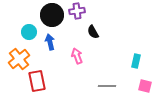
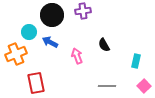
purple cross: moved 6 px right
black semicircle: moved 11 px right, 13 px down
blue arrow: rotated 49 degrees counterclockwise
orange cross: moved 3 px left, 5 px up; rotated 15 degrees clockwise
red rectangle: moved 1 px left, 2 px down
pink square: moved 1 px left; rotated 32 degrees clockwise
